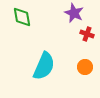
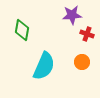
purple star: moved 2 px left, 2 px down; rotated 30 degrees counterclockwise
green diamond: moved 13 px down; rotated 20 degrees clockwise
orange circle: moved 3 px left, 5 px up
